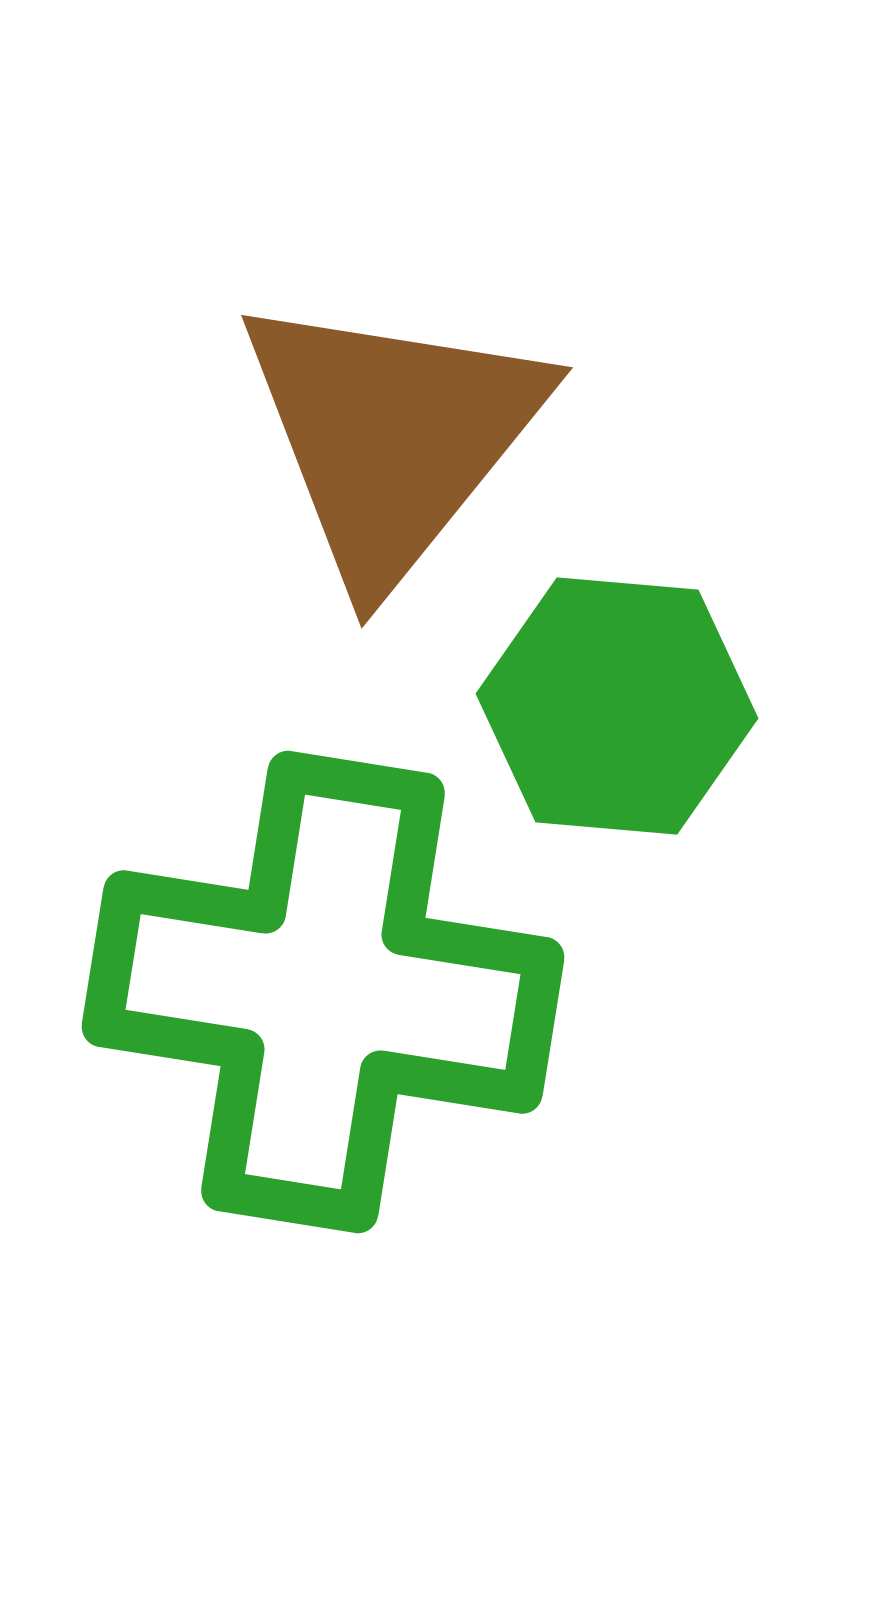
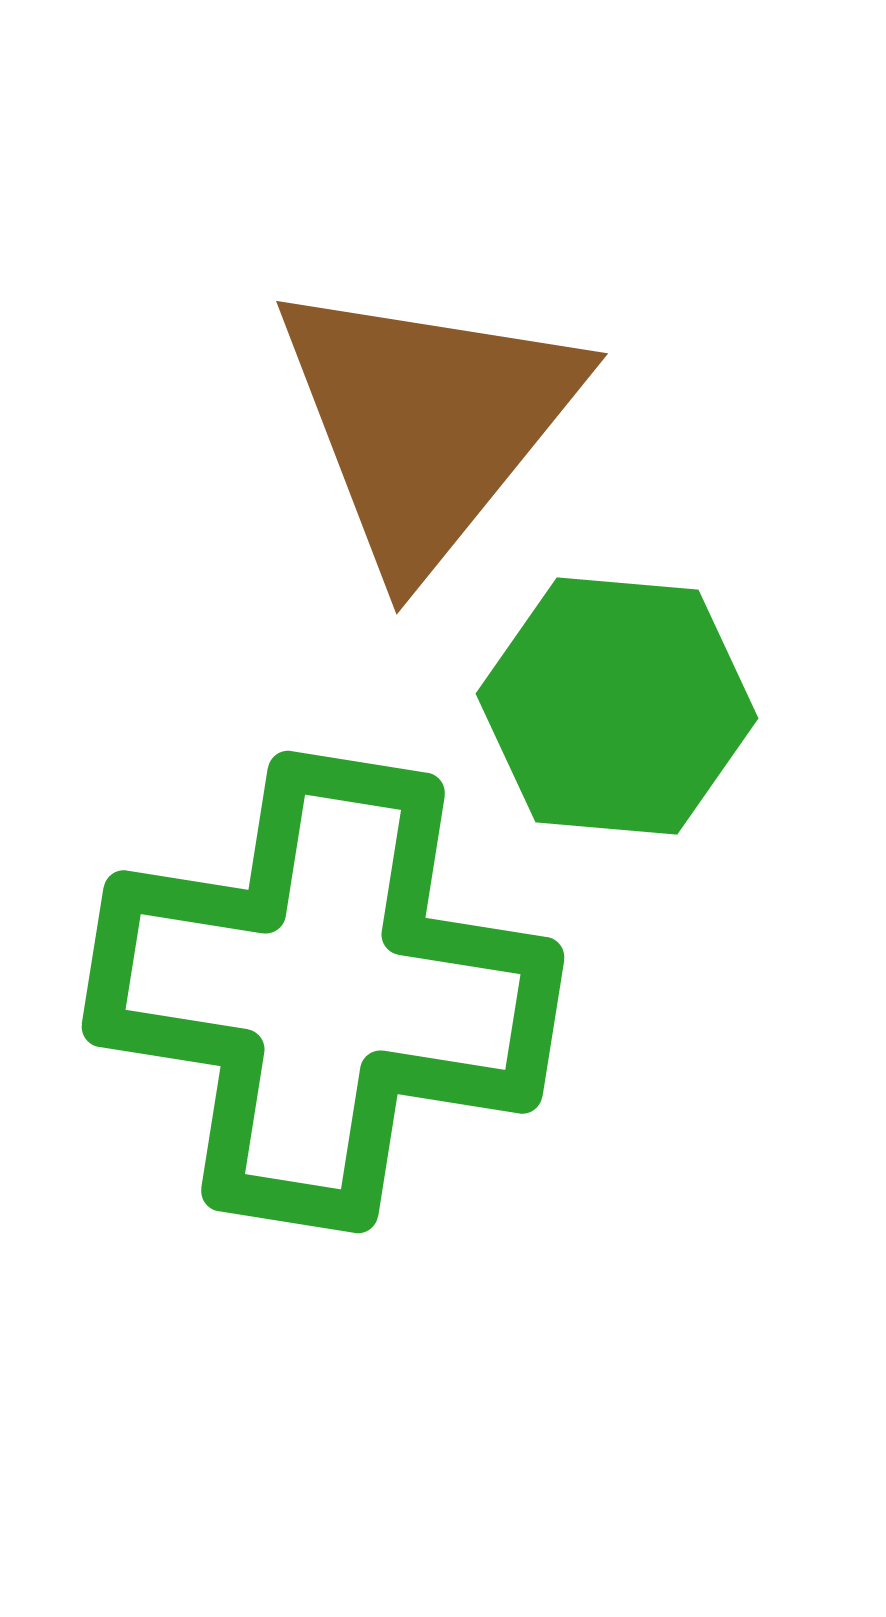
brown triangle: moved 35 px right, 14 px up
